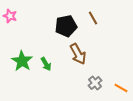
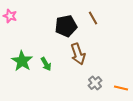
brown arrow: rotated 10 degrees clockwise
orange line: rotated 16 degrees counterclockwise
